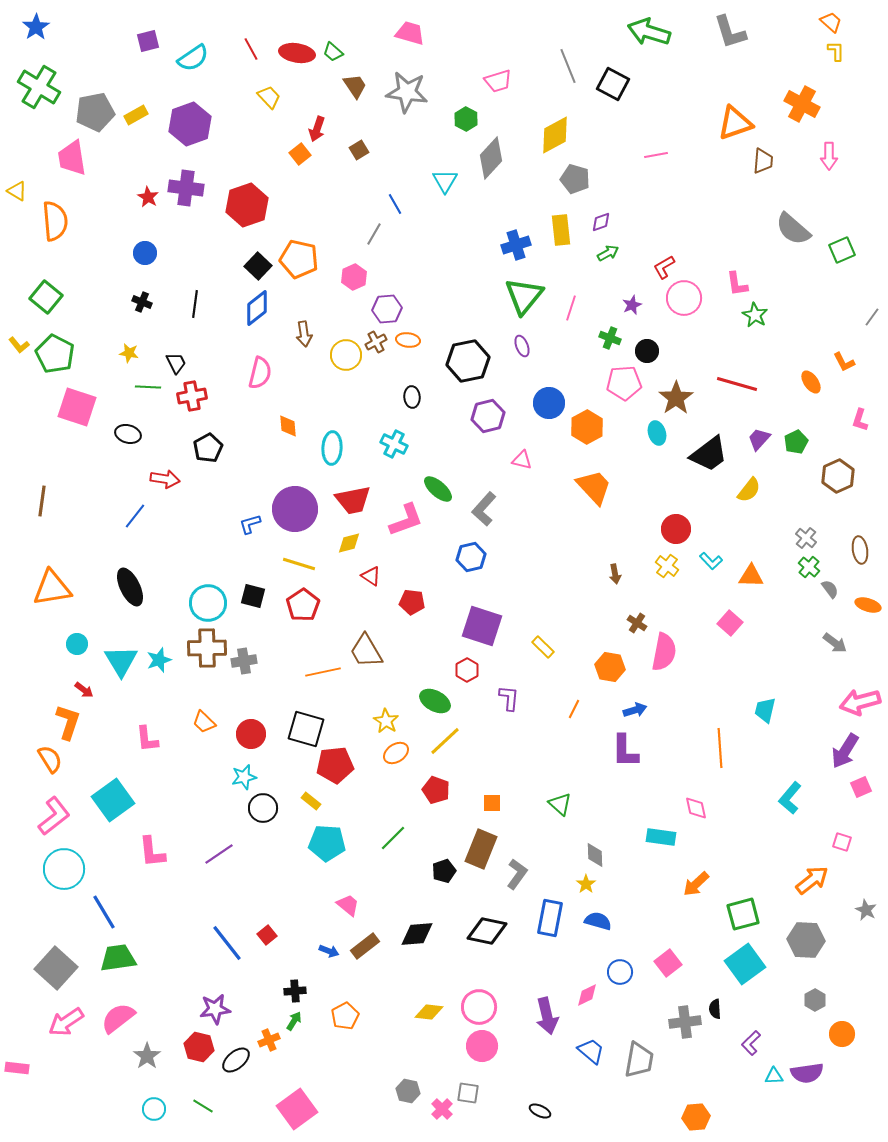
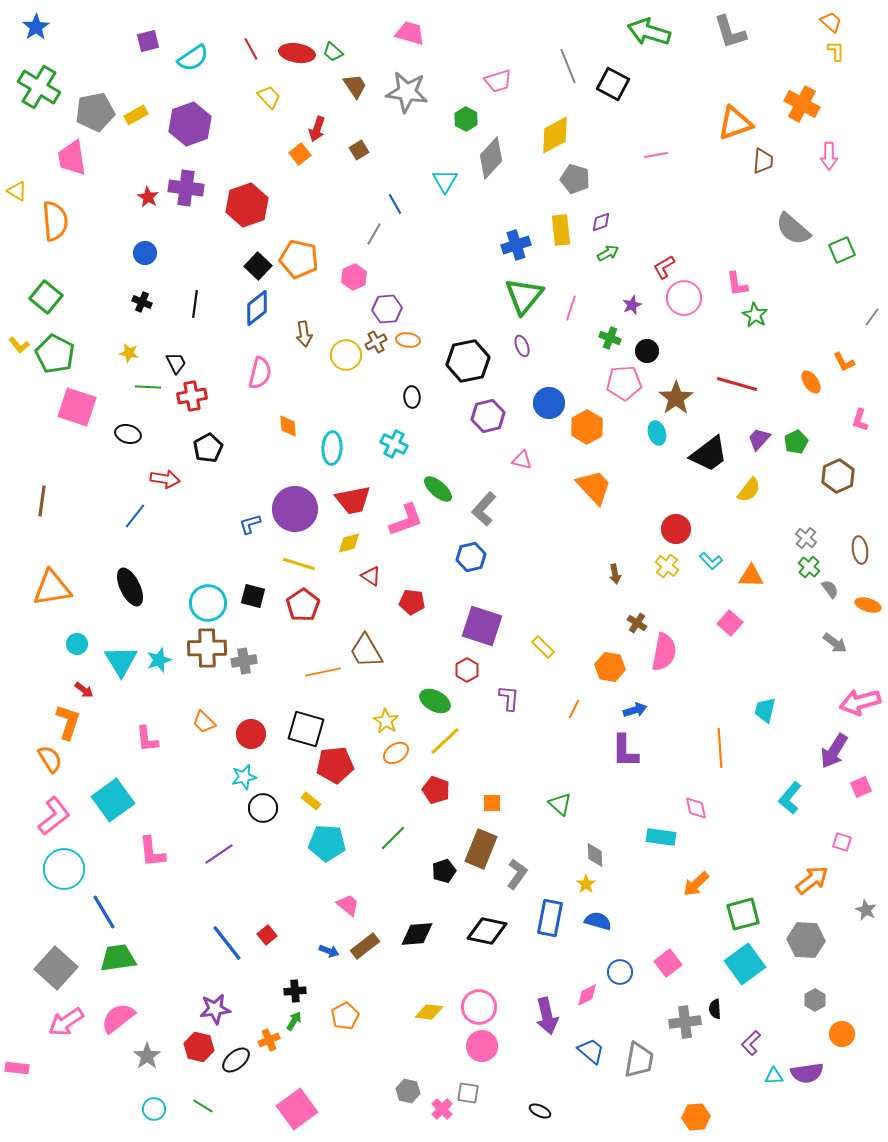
purple arrow at (845, 751): moved 11 px left
